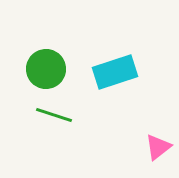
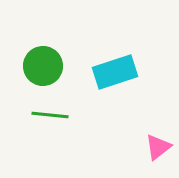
green circle: moved 3 px left, 3 px up
green line: moved 4 px left; rotated 12 degrees counterclockwise
